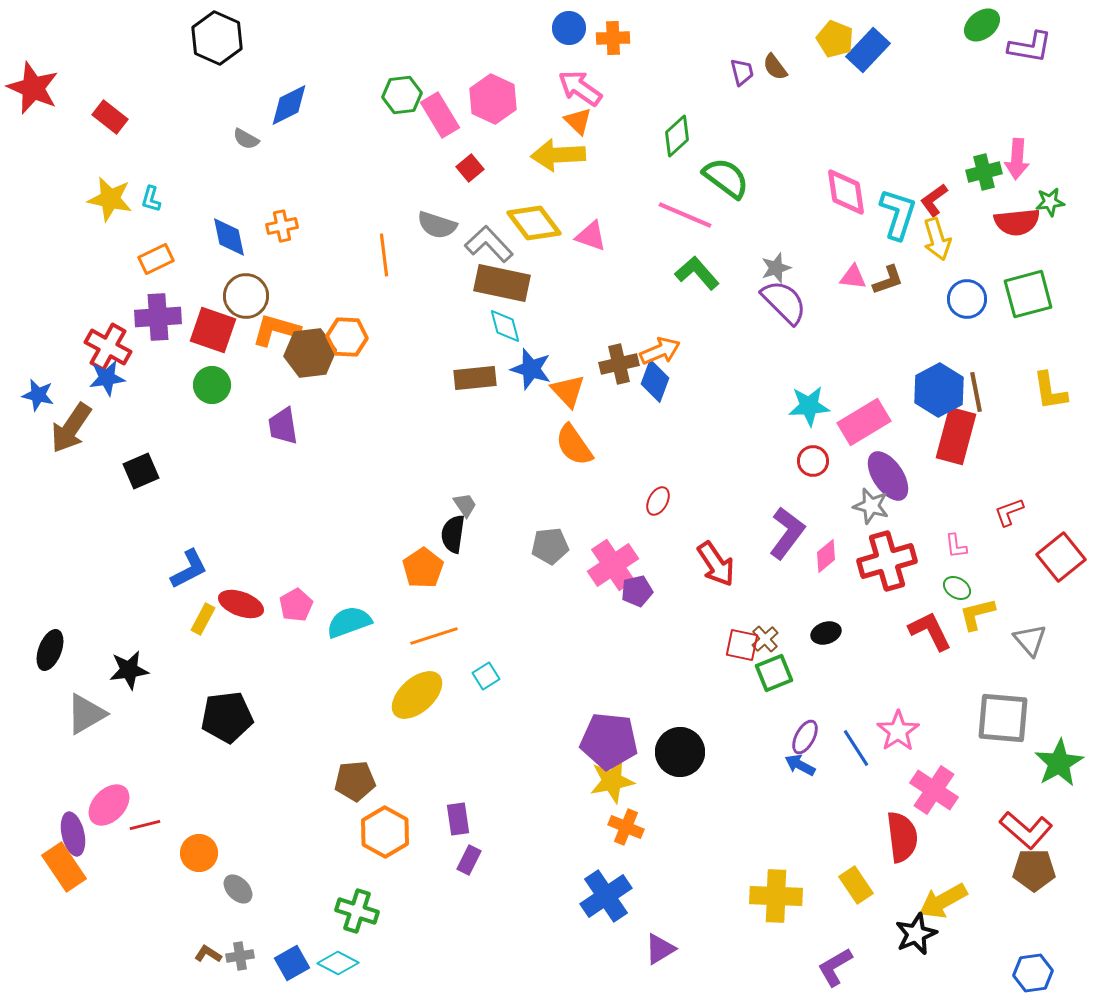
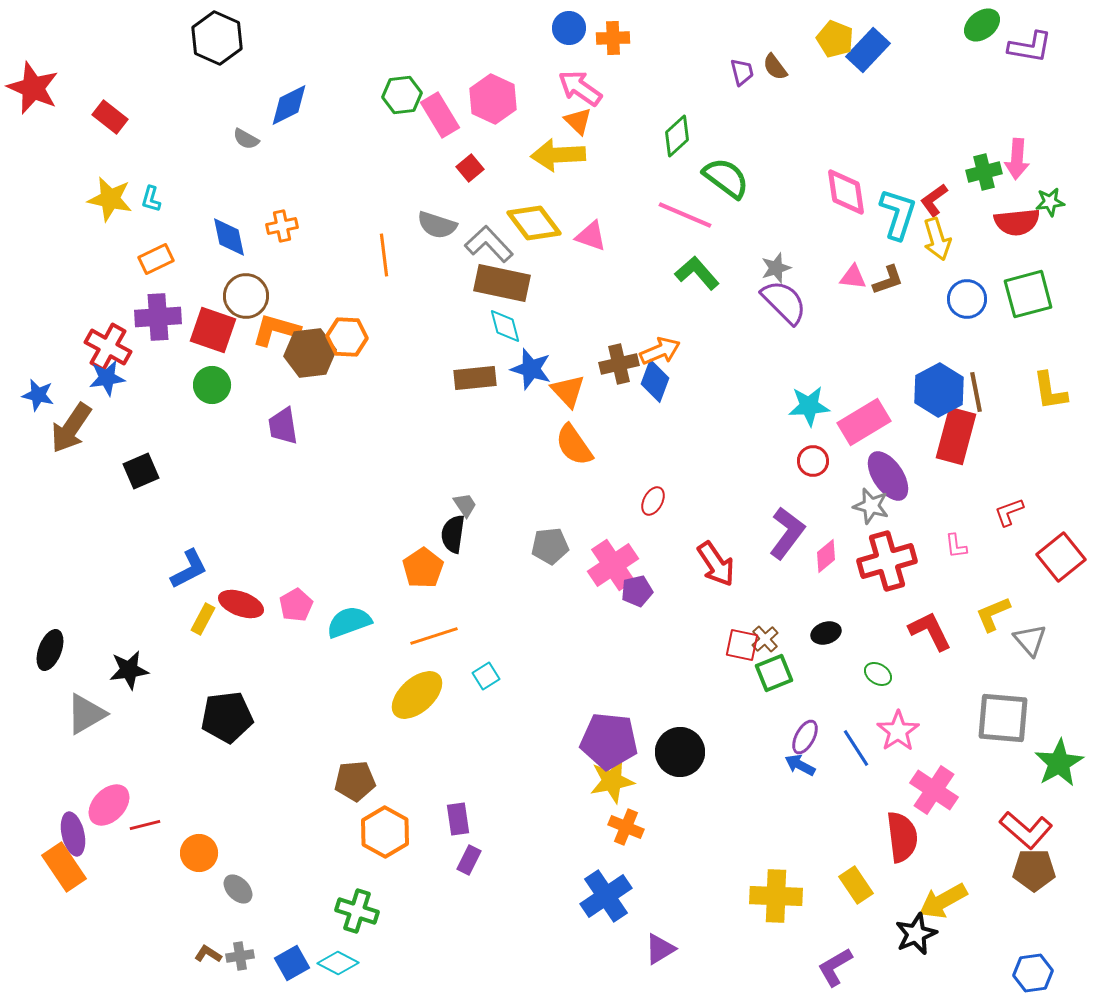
red ellipse at (658, 501): moved 5 px left
green ellipse at (957, 588): moved 79 px left, 86 px down
yellow L-shape at (977, 614): moved 16 px right; rotated 9 degrees counterclockwise
